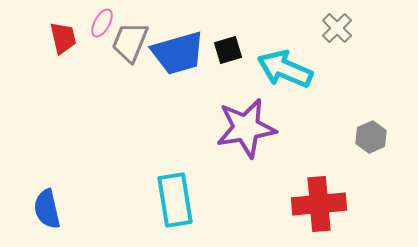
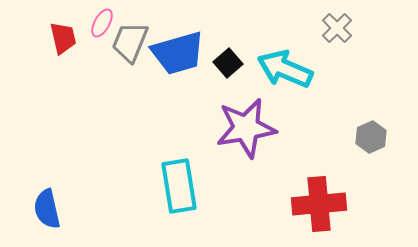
black square: moved 13 px down; rotated 24 degrees counterclockwise
cyan rectangle: moved 4 px right, 14 px up
